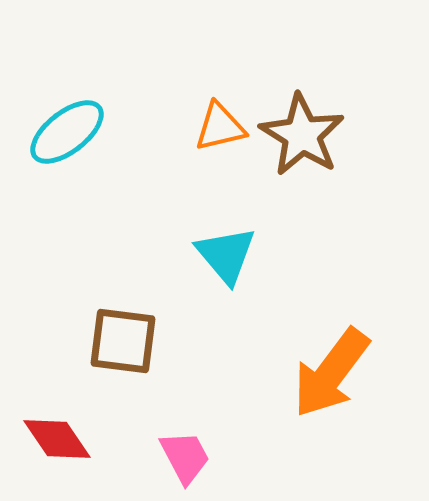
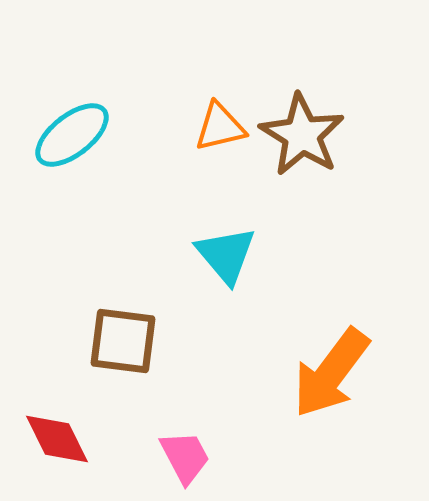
cyan ellipse: moved 5 px right, 3 px down
red diamond: rotated 8 degrees clockwise
